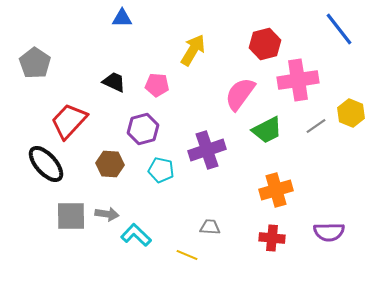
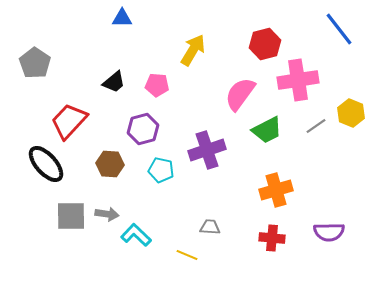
black trapezoid: rotated 115 degrees clockwise
